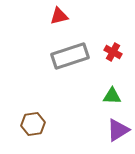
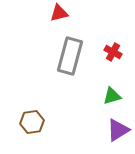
red triangle: moved 3 px up
gray rectangle: rotated 57 degrees counterclockwise
green triangle: rotated 18 degrees counterclockwise
brown hexagon: moved 1 px left, 2 px up
